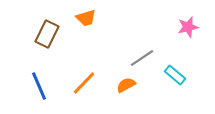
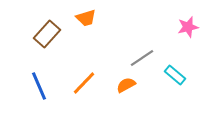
brown rectangle: rotated 16 degrees clockwise
